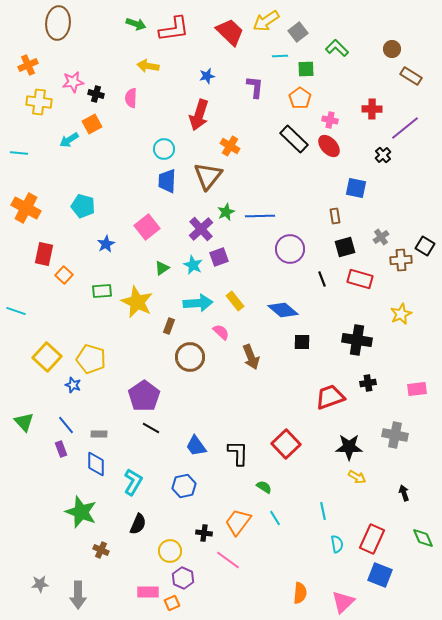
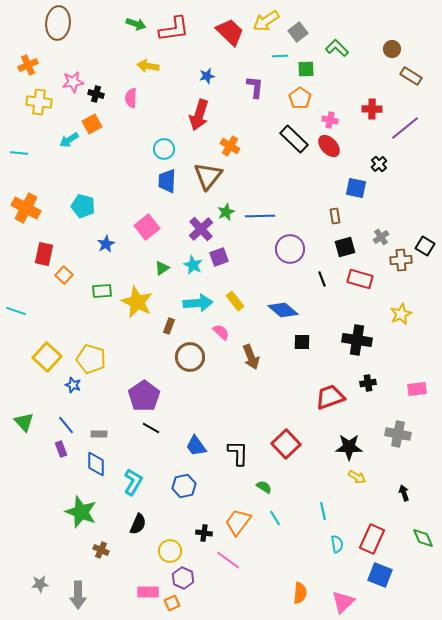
black cross at (383, 155): moved 4 px left, 9 px down
gray cross at (395, 435): moved 3 px right, 1 px up
